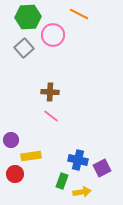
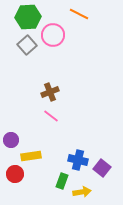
gray square: moved 3 px right, 3 px up
brown cross: rotated 24 degrees counterclockwise
purple square: rotated 24 degrees counterclockwise
